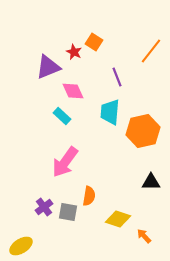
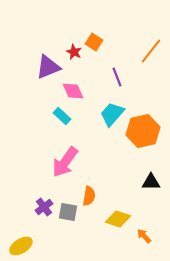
cyan trapezoid: moved 2 px right, 2 px down; rotated 36 degrees clockwise
